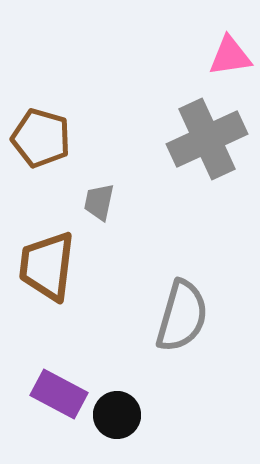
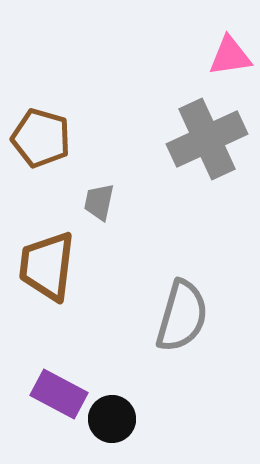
black circle: moved 5 px left, 4 px down
